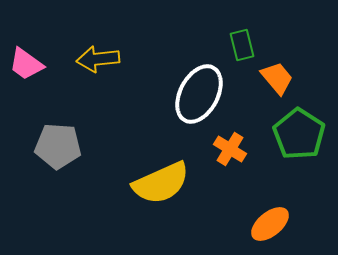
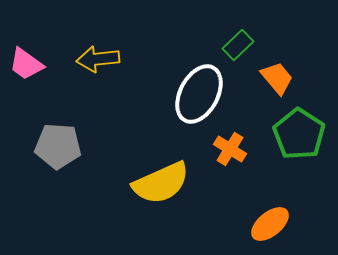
green rectangle: moved 4 px left; rotated 60 degrees clockwise
